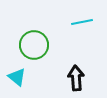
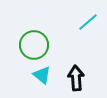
cyan line: moved 6 px right; rotated 30 degrees counterclockwise
cyan triangle: moved 25 px right, 2 px up
